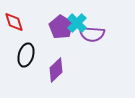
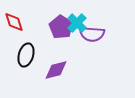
purple diamond: rotated 30 degrees clockwise
